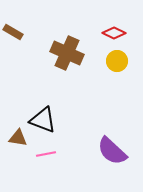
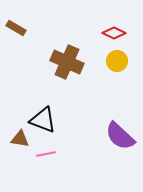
brown rectangle: moved 3 px right, 4 px up
brown cross: moved 9 px down
brown triangle: moved 2 px right, 1 px down
purple semicircle: moved 8 px right, 15 px up
